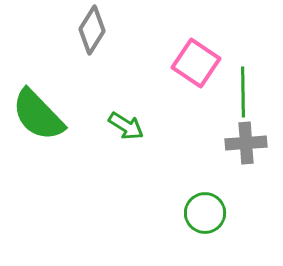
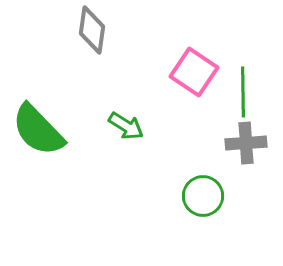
gray diamond: rotated 24 degrees counterclockwise
pink square: moved 2 px left, 9 px down
green semicircle: moved 15 px down
green circle: moved 2 px left, 17 px up
